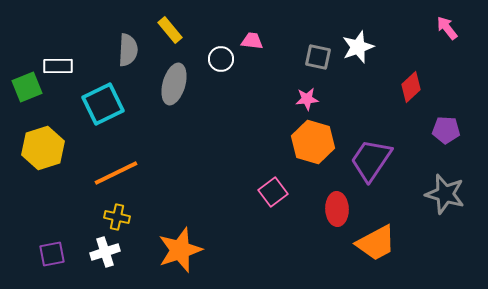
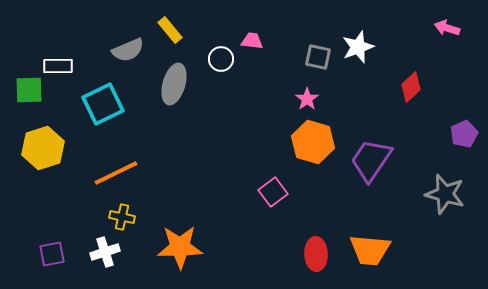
pink arrow: rotated 35 degrees counterclockwise
gray semicircle: rotated 64 degrees clockwise
green square: moved 2 px right, 3 px down; rotated 20 degrees clockwise
pink star: rotated 30 degrees counterclockwise
purple pentagon: moved 18 px right, 4 px down; rotated 28 degrees counterclockwise
red ellipse: moved 21 px left, 45 px down
yellow cross: moved 5 px right
orange trapezoid: moved 6 px left, 7 px down; rotated 33 degrees clockwise
orange star: moved 3 px up; rotated 18 degrees clockwise
